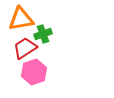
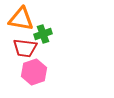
orange triangle: rotated 20 degrees clockwise
red trapezoid: rotated 140 degrees counterclockwise
